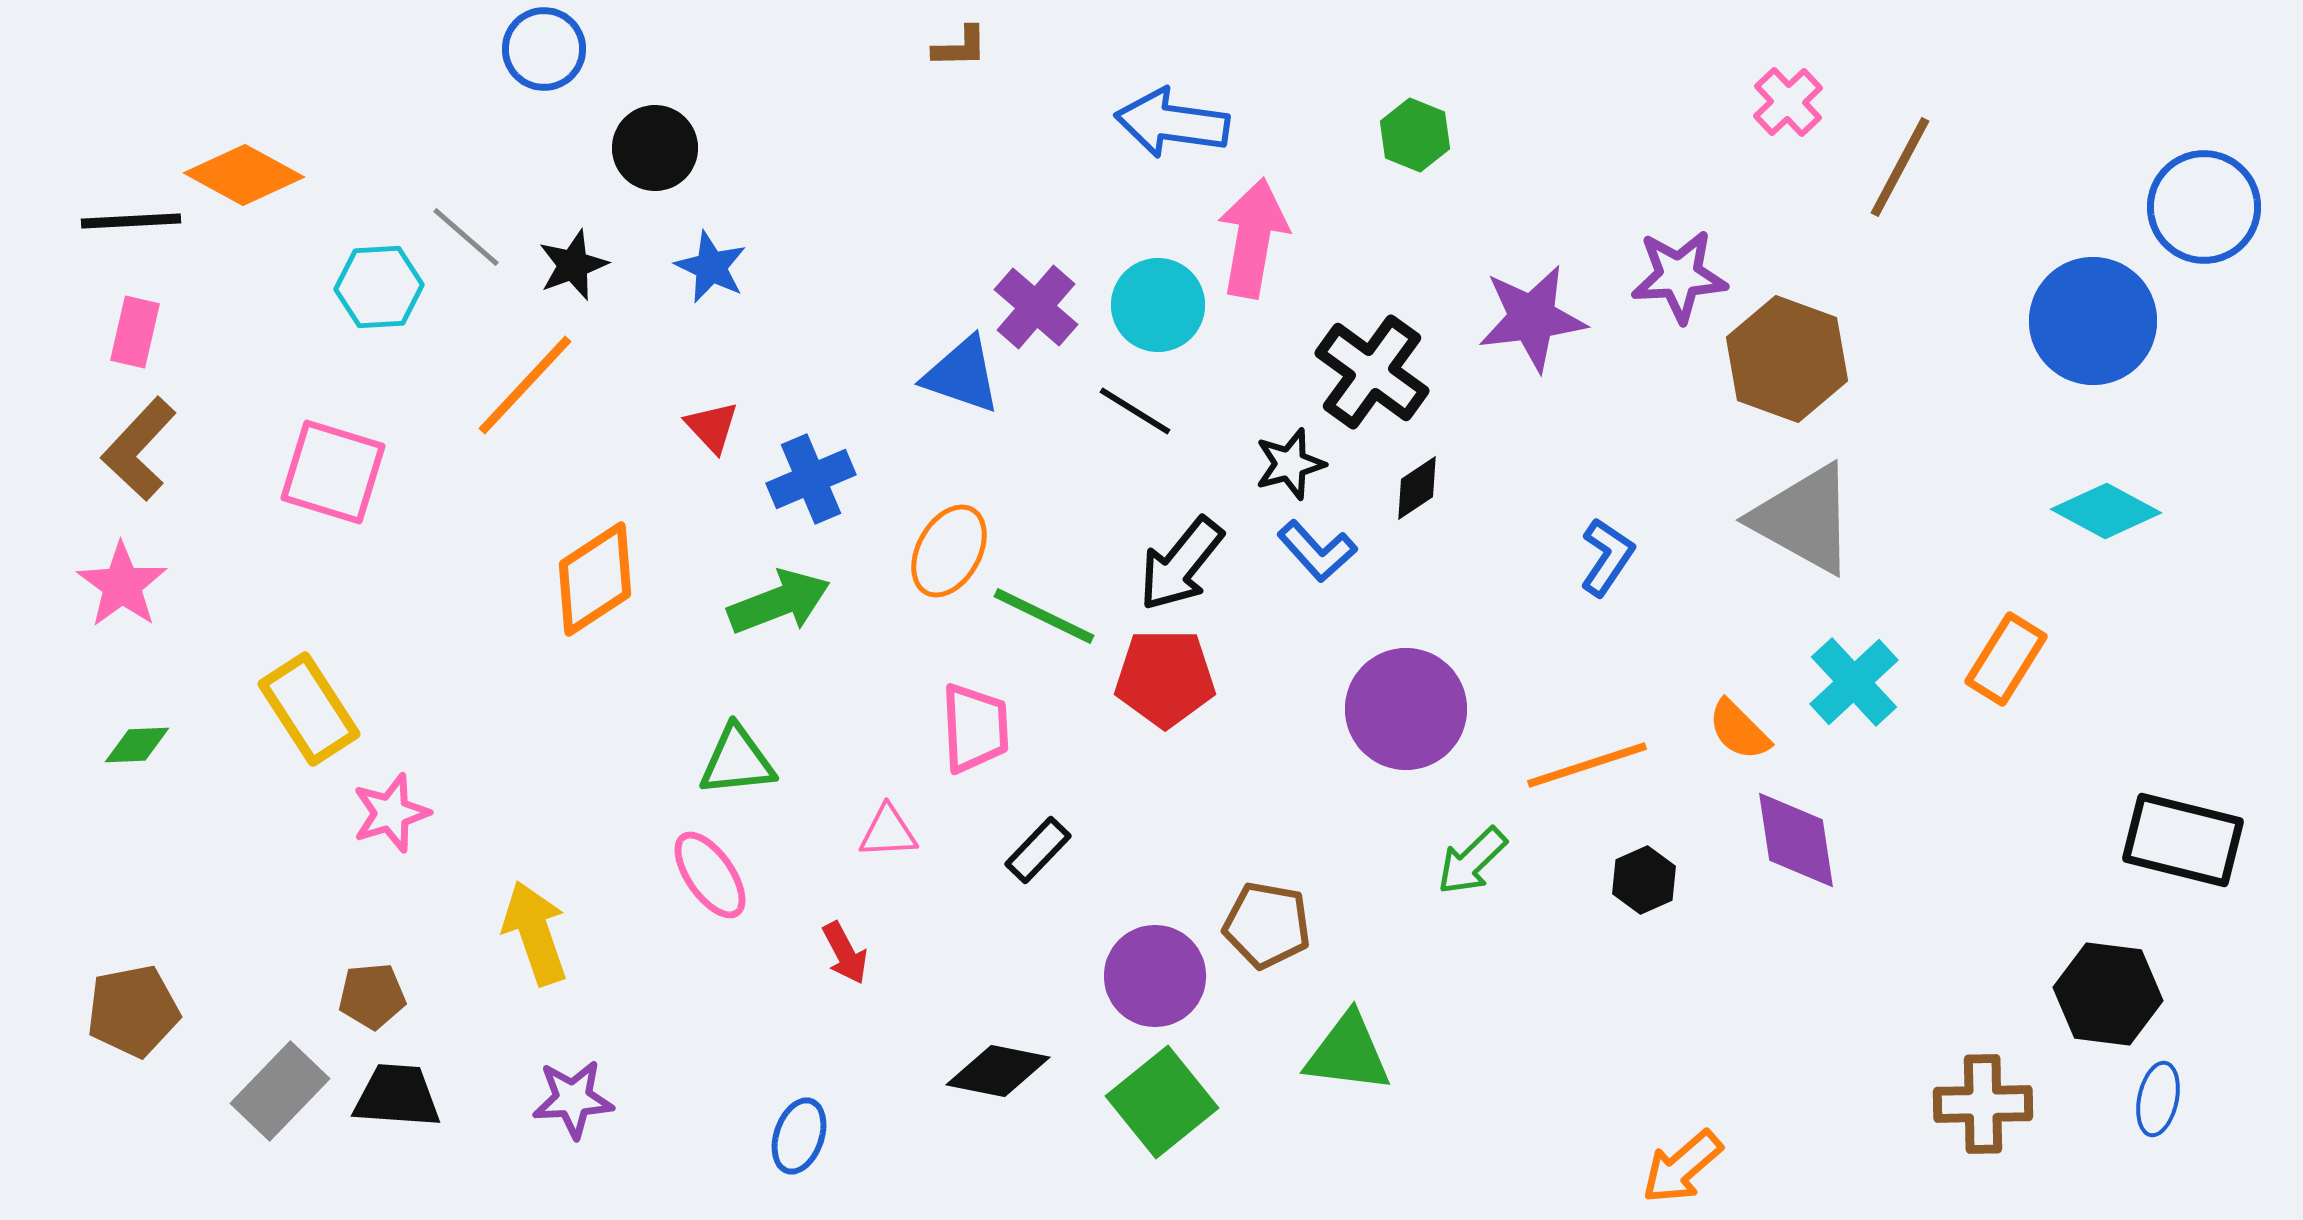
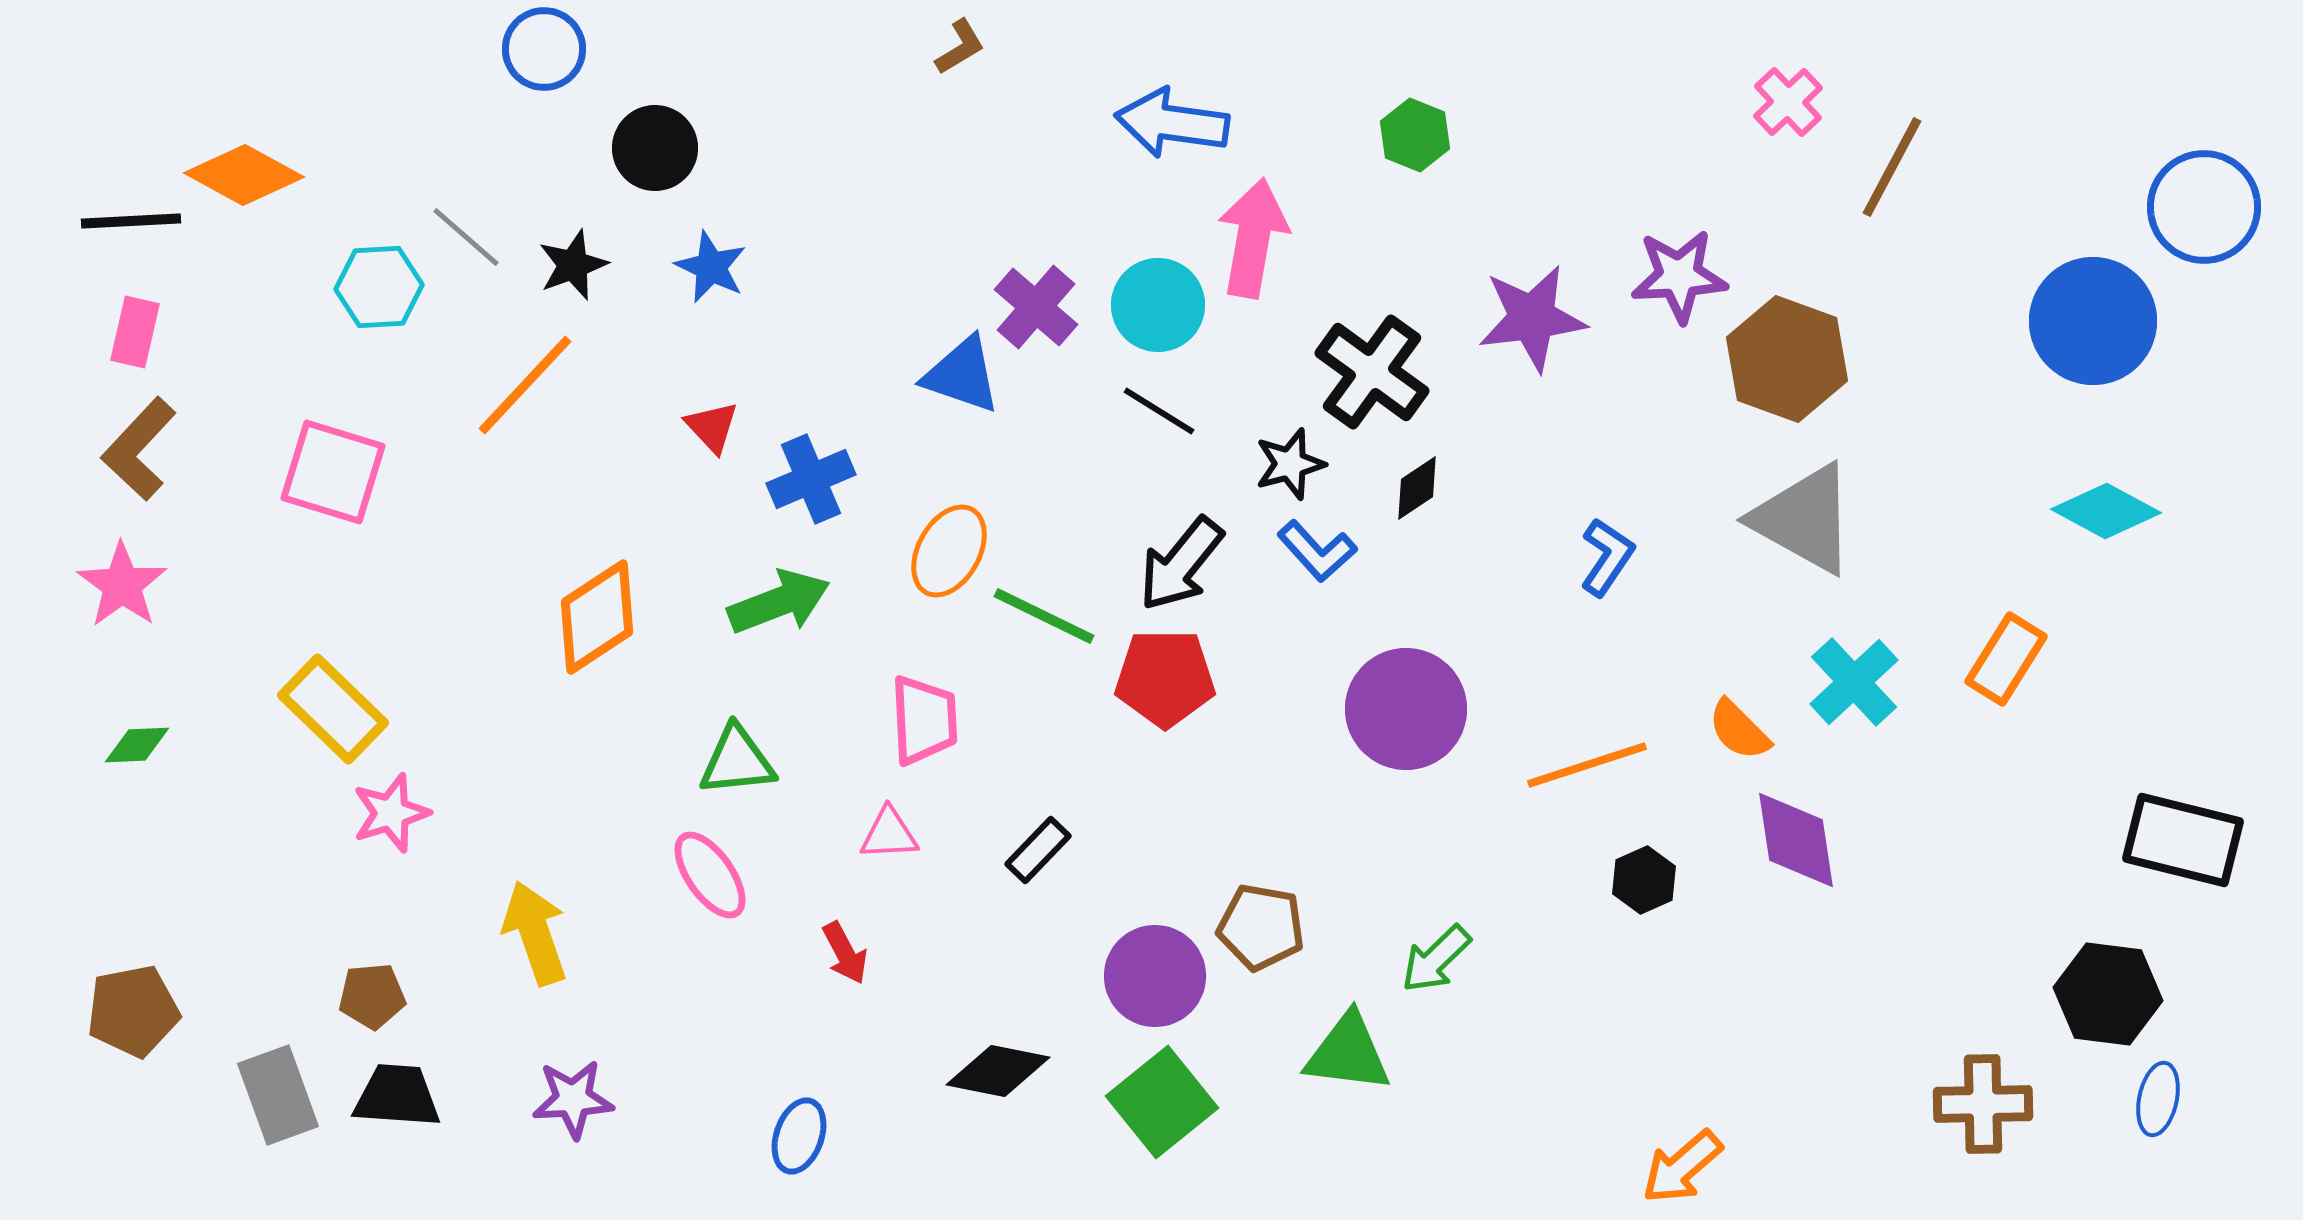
brown L-shape at (960, 47): rotated 30 degrees counterclockwise
brown line at (1900, 167): moved 8 px left
black line at (1135, 411): moved 24 px right
orange diamond at (595, 579): moved 2 px right, 38 px down
yellow rectangle at (309, 709): moved 24 px right; rotated 13 degrees counterclockwise
pink trapezoid at (975, 728): moved 51 px left, 8 px up
pink triangle at (888, 832): moved 1 px right, 2 px down
green arrow at (1472, 861): moved 36 px left, 98 px down
brown pentagon at (1267, 925): moved 6 px left, 2 px down
gray rectangle at (280, 1091): moved 2 px left, 4 px down; rotated 64 degrees counterclockwise
